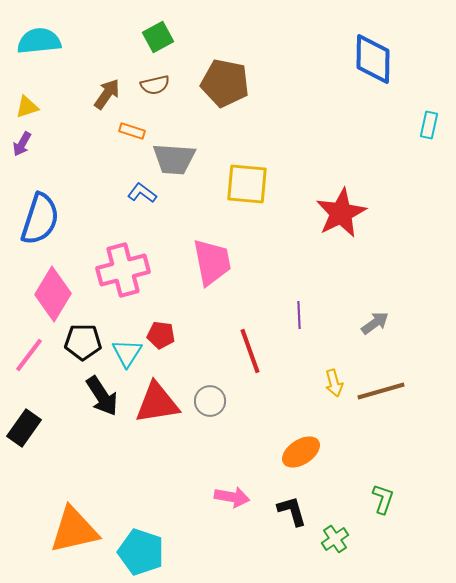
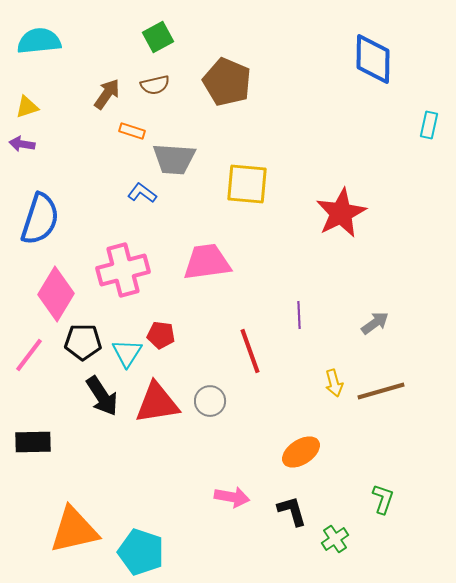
brown pentagon: moved 2 px right, 1 px up; rotated 12 degrees clockwise
purple arrow: rotated 70 degrees clockwise
pink trapezoid: moved 5 px left; rotated 87 degrees counterclockwise
pink diamond: moved 3 px right
black rectangle: moved 9 px right, 14 px down; rotated 54 degrees clockwise
